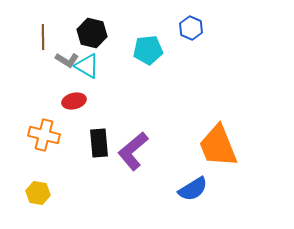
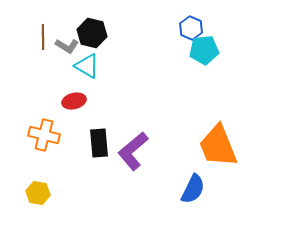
cyan pentagon: moved 56 px right
gray L-shape: moved 14 px up
blue semicircle: rotated 32 degrees counterclockwise
